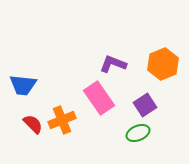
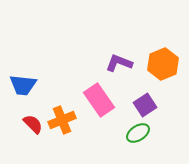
purple L-shape: moved 6 px right, 1 px up
pink rectangle: moved 2 px down
green ellipse: rotated 10 degrees counterclockwise
